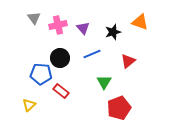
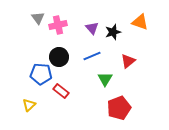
gray triangle: moved 4 px right
purple triangle: moved 9 px right
blue line: moved 2 px down
black circle: moved 1 px left, 1 px up
green triangle: moved 1 px right, 3 px up
